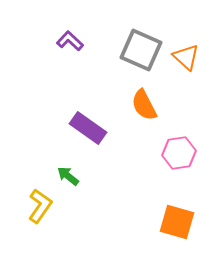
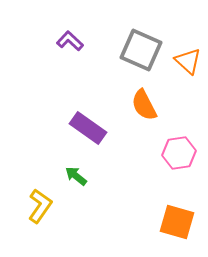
orange triangle: moved 2 px right, 4 px down
green arrow: moved 8 px right
